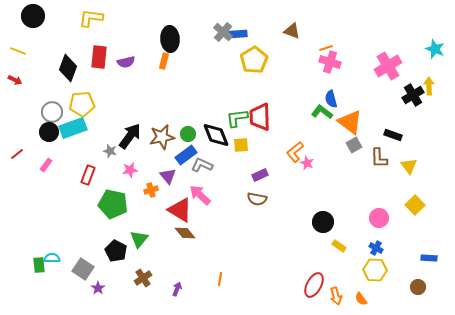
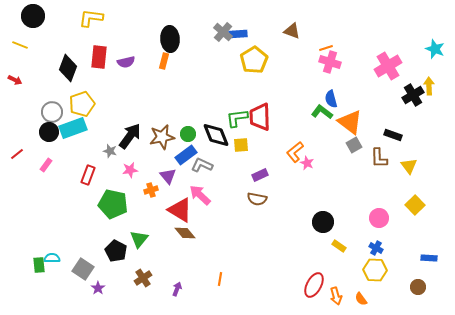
yellow line at (18, 51): moved 2 px right, 6 px up
yellow pentagon at (82, 104): rotated 15 degrees counterclockwise
